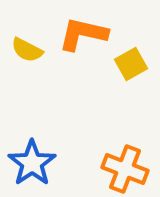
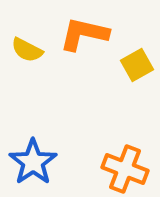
orange L-shape: moved 1 px right
yellow square: moved 6 px right, 1 px down
blue star: moved 1 px right, 1 px up
